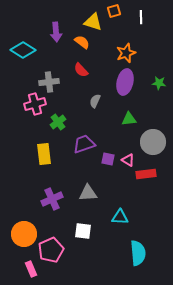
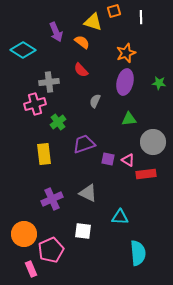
purple arrow: rotated 18 degrees counterclockwise
gray triangle: rotated 30 degrees clockwise
